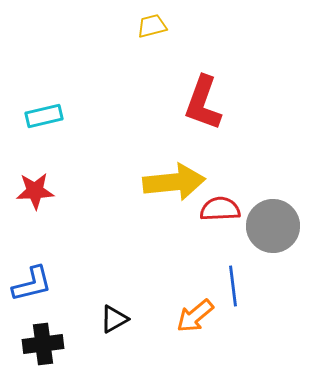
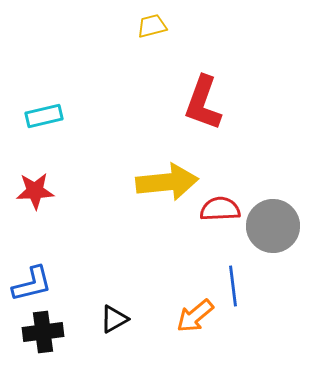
yellow arrow: moved 7 px left
black cross: moved 12 px up
